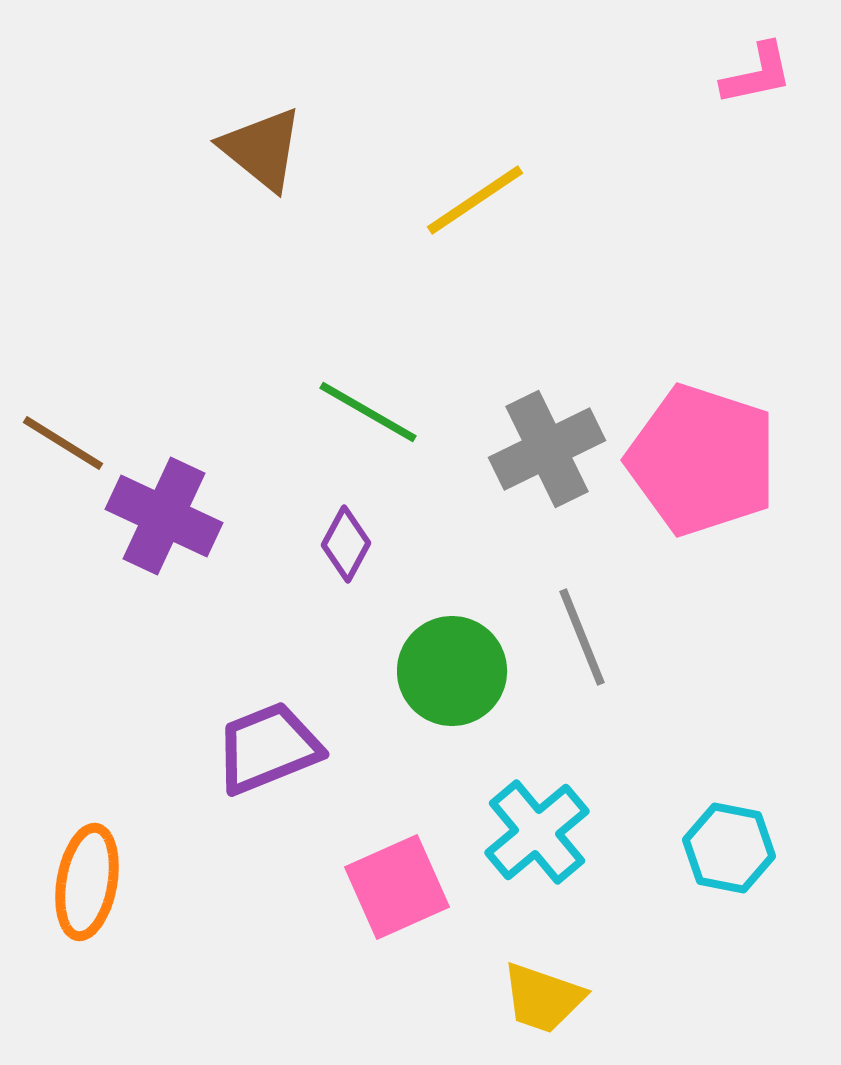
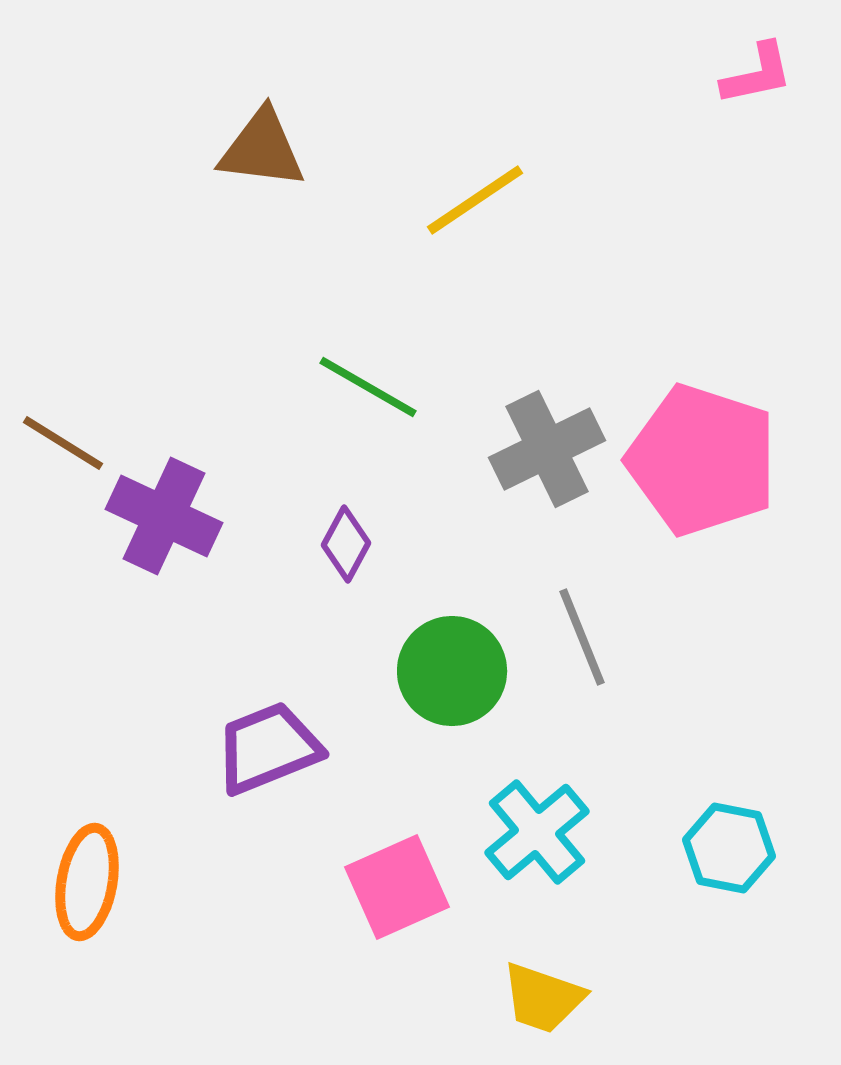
brown triangle: rotated 32 degrees counterclockwise
green line: moved 25 px up
